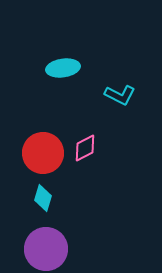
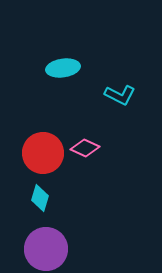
pink diamond: rotated 52 degrees clockwise
cyan diamond: moved 3 px left
